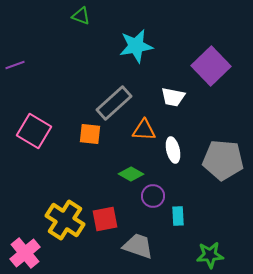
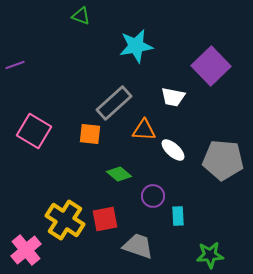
white ellipse: rotated 35 degrees counterclockwise
green diamond: moved 12 px left; rotated 10 degrees clockwise
pink cross: moved 1 px right, 3 px up
